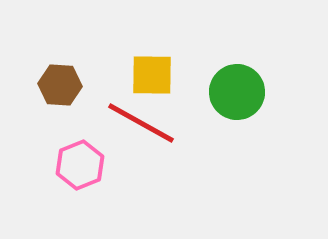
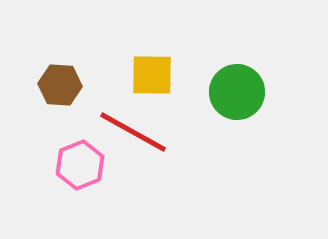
red line: moved 8 px left, 9 px down
